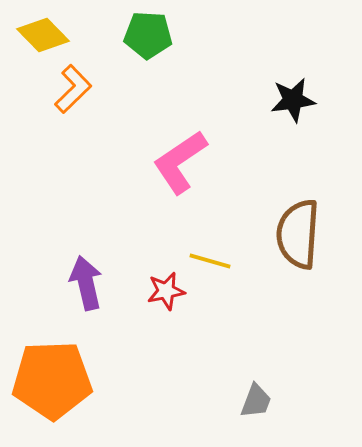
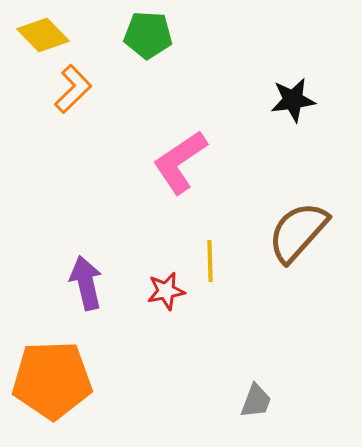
brown semicircle: moved 2 px up; rotated 38 degrees clockwise
yellow line: rotated 72 degrees clockwise
